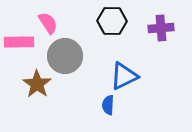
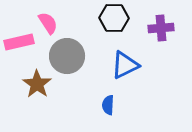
black hexagon: moved 2 px right, 3 px up
pink rectangle: rotated 12 degrees counterclockwise
gray circle: moved 2 px right
blue triangle: moved 1 px right, 11 px up
